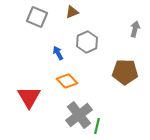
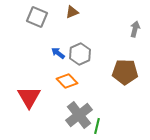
gray hexagon: moved 7 px left, 12 px down
blue arrow: rotated 24 degrees counterclockwise
